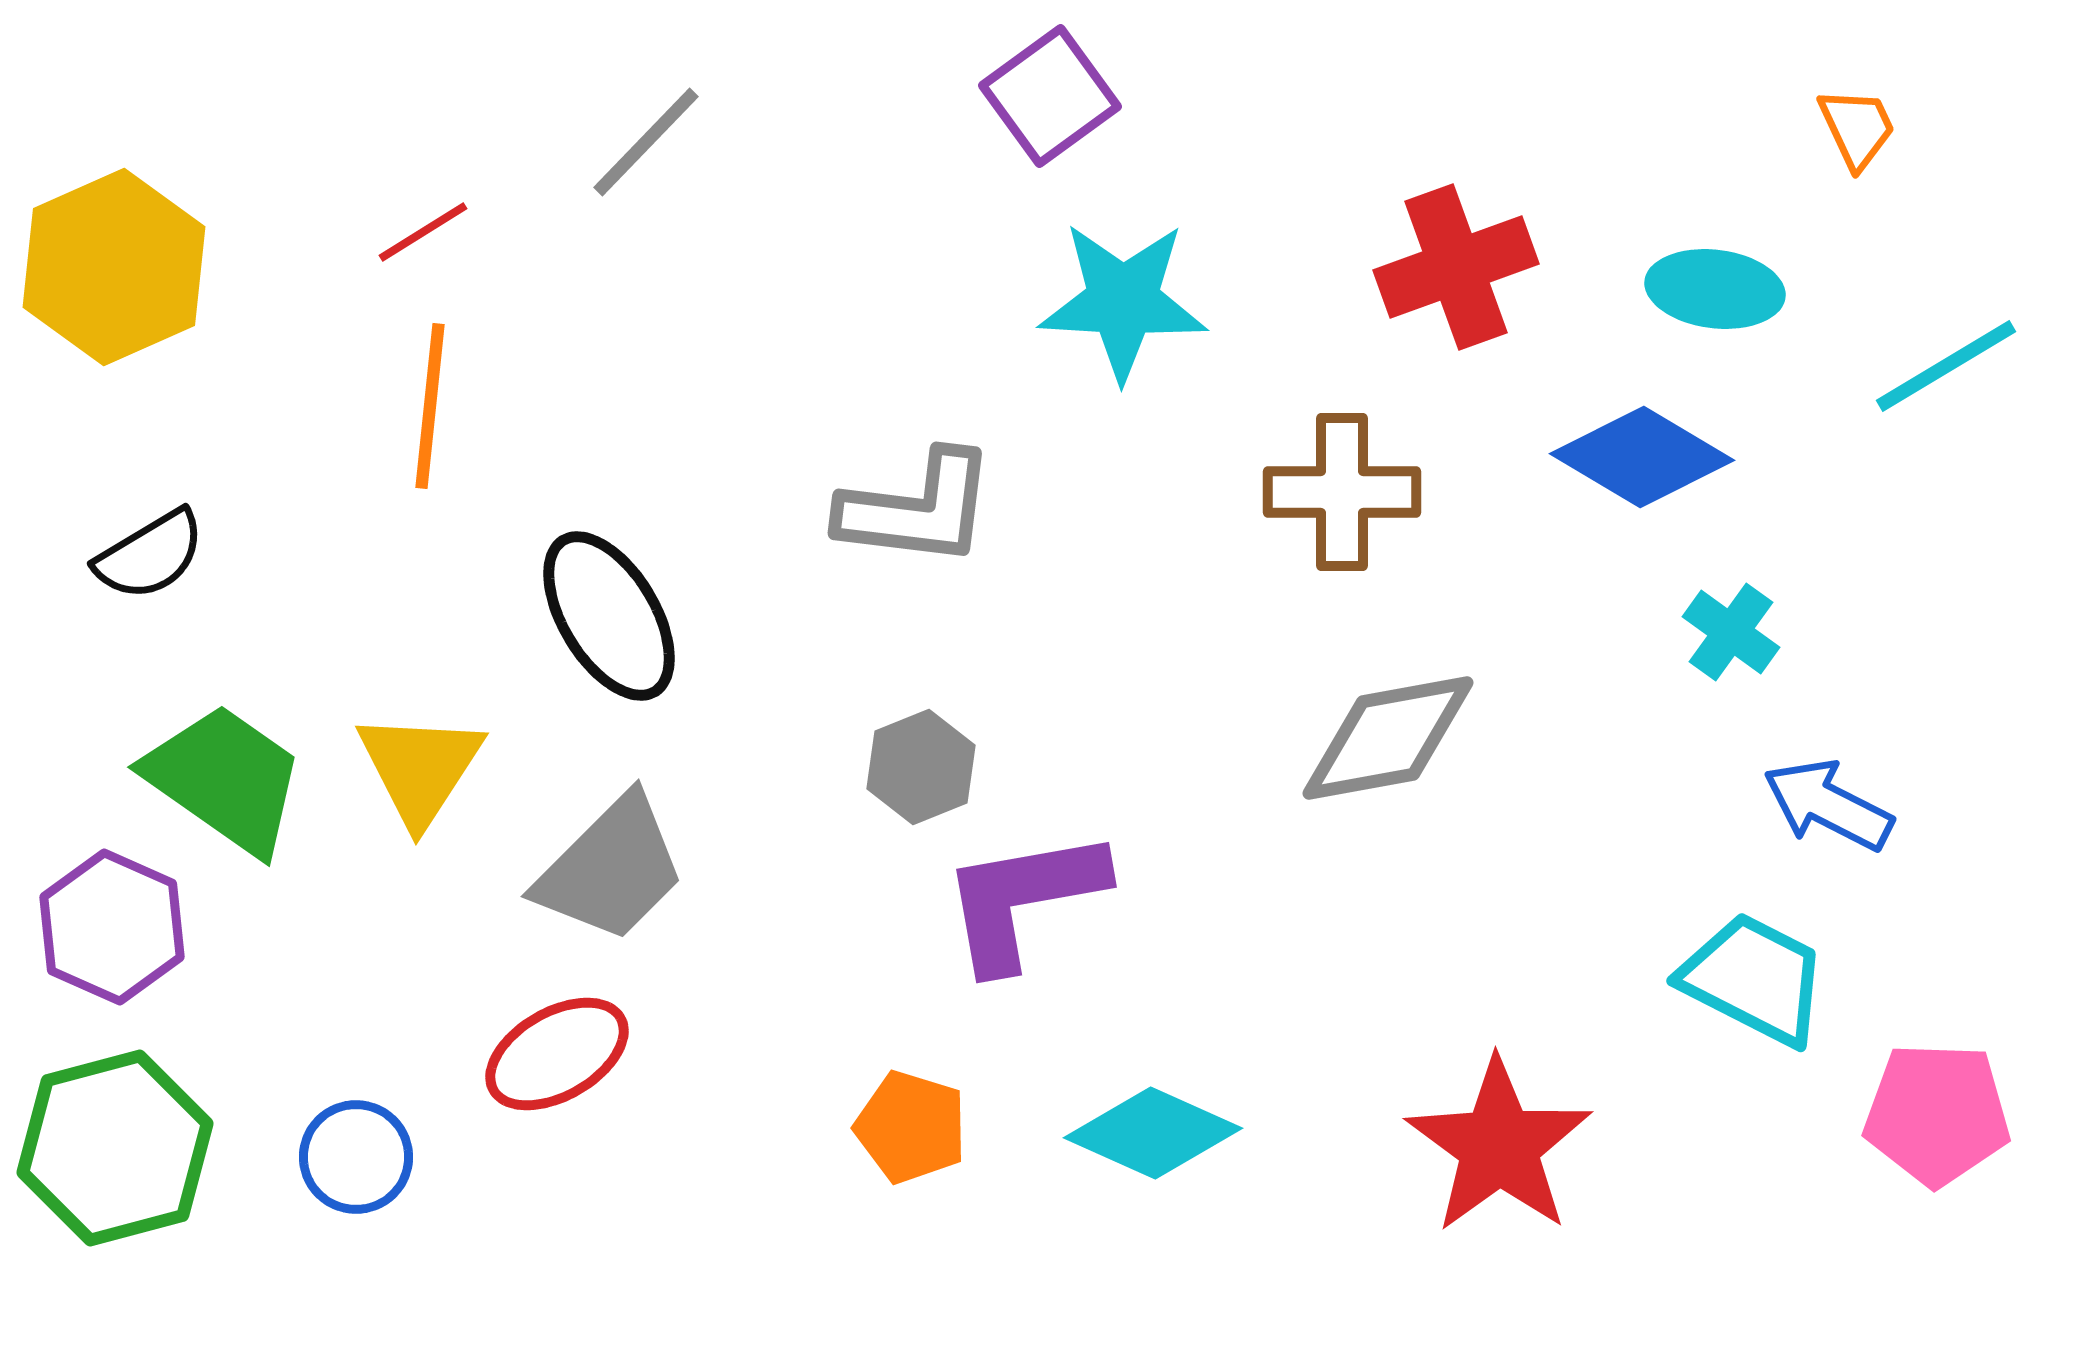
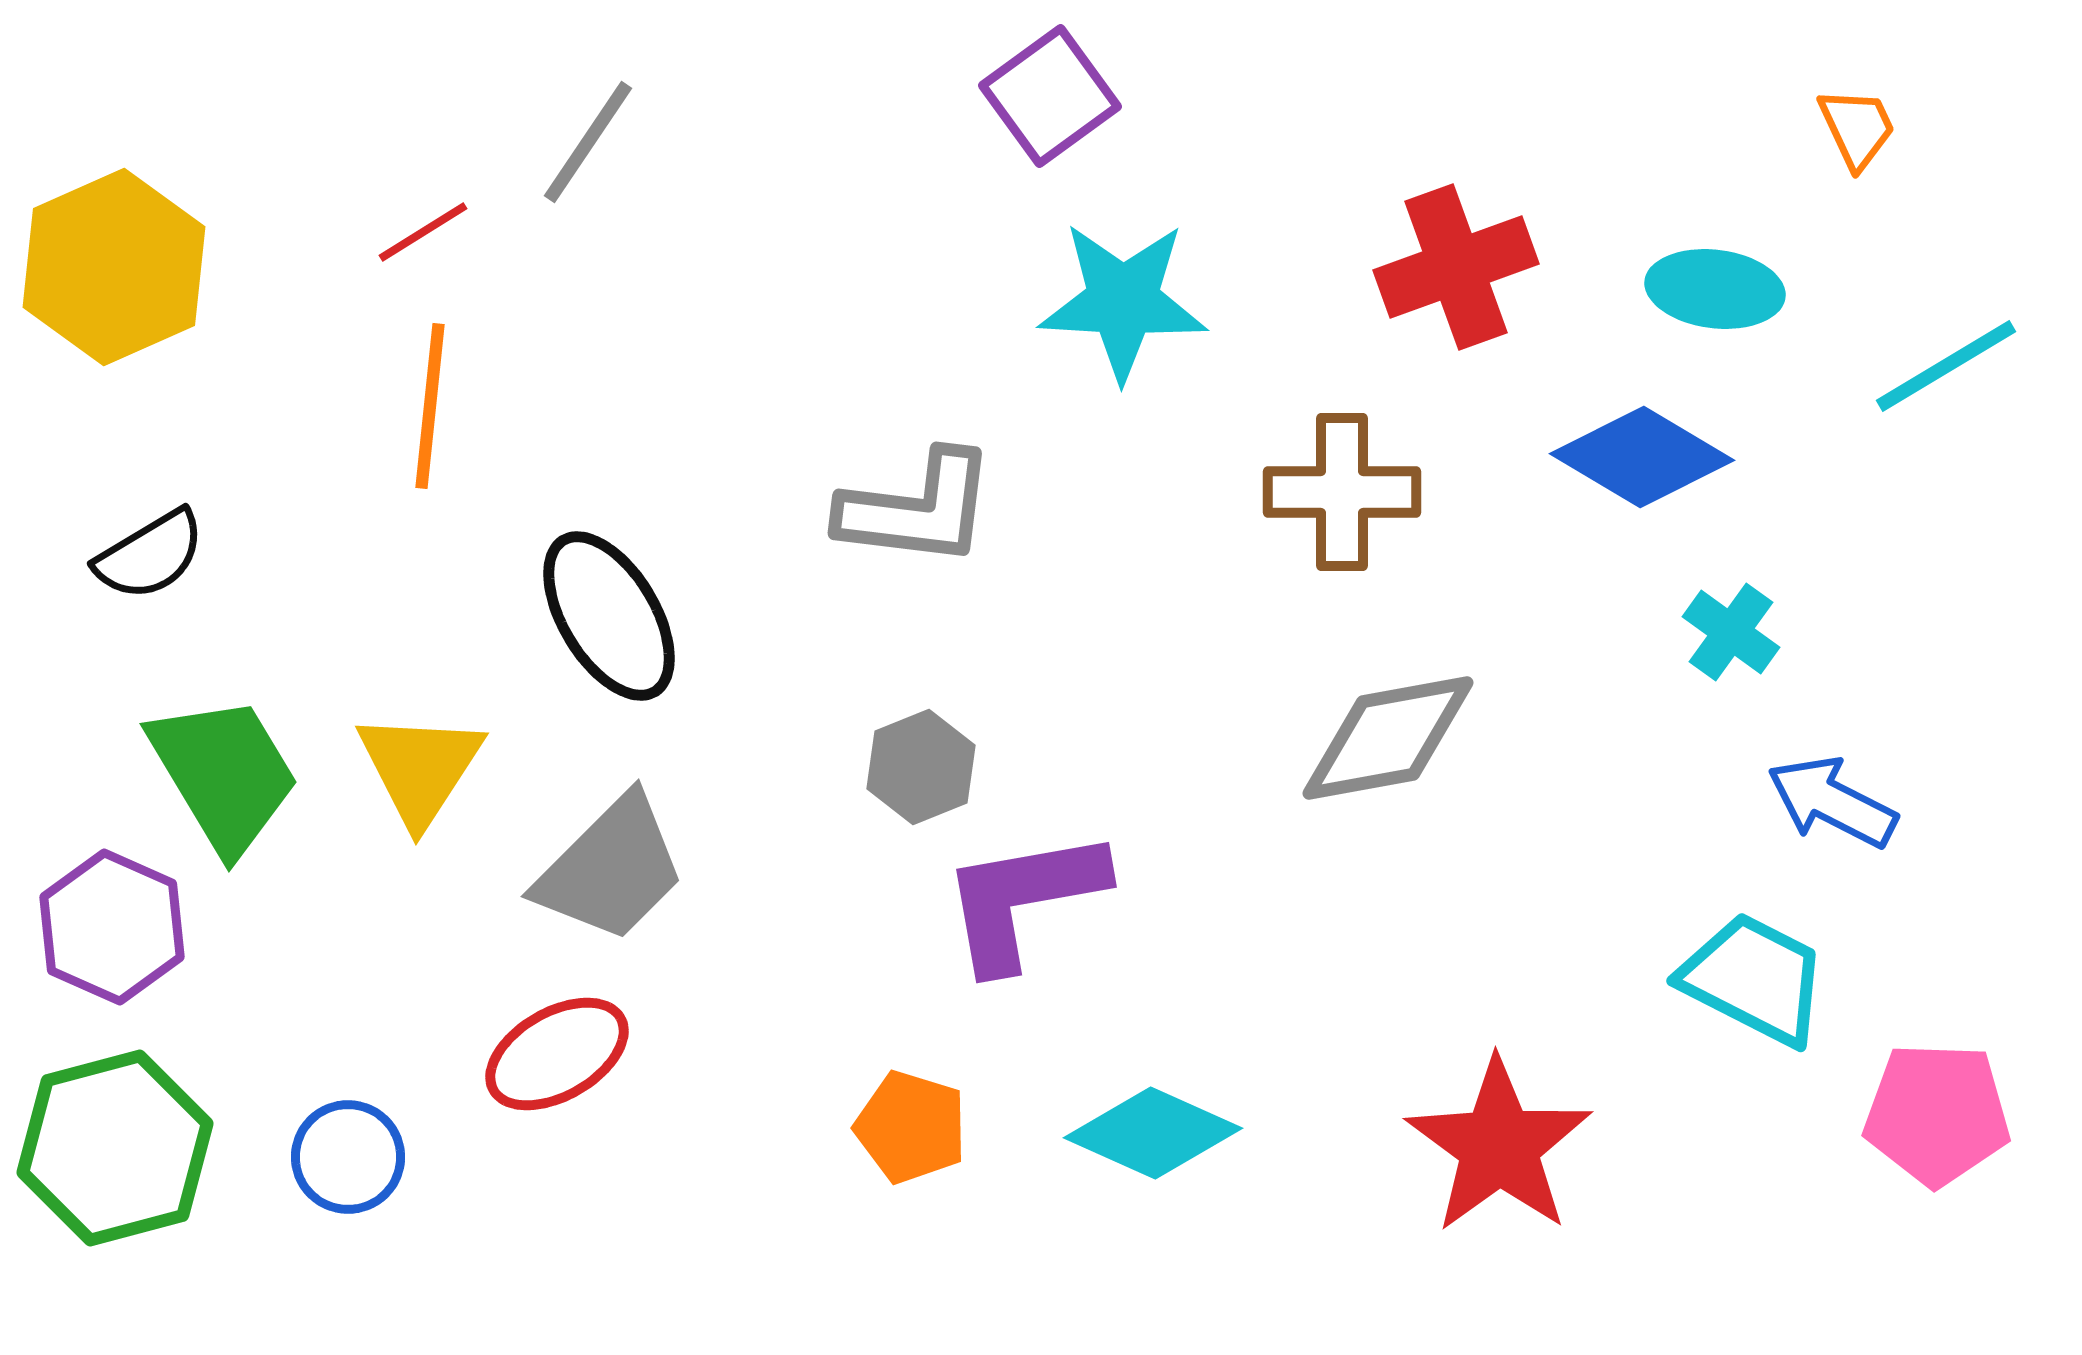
gray line: moved 58 px left; rotated 10 degrees counterclockwise
green trapezoid: moved 1 px left, 5 px up; rotated 24 degrees clockwise
blue arrow: moved 4 px right, 3 px up
blue circle: moved 8 px left
